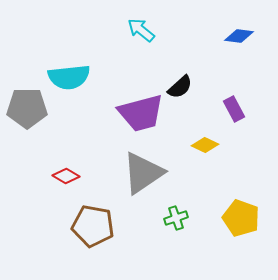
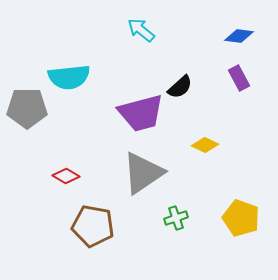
purple rectangle: moved 5 px right, 31 px up
